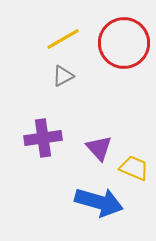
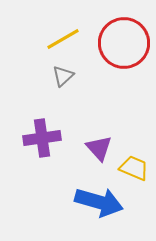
gray triangle: rotated 15 degrees counterclockwise
purple cross: moved 1 px left
